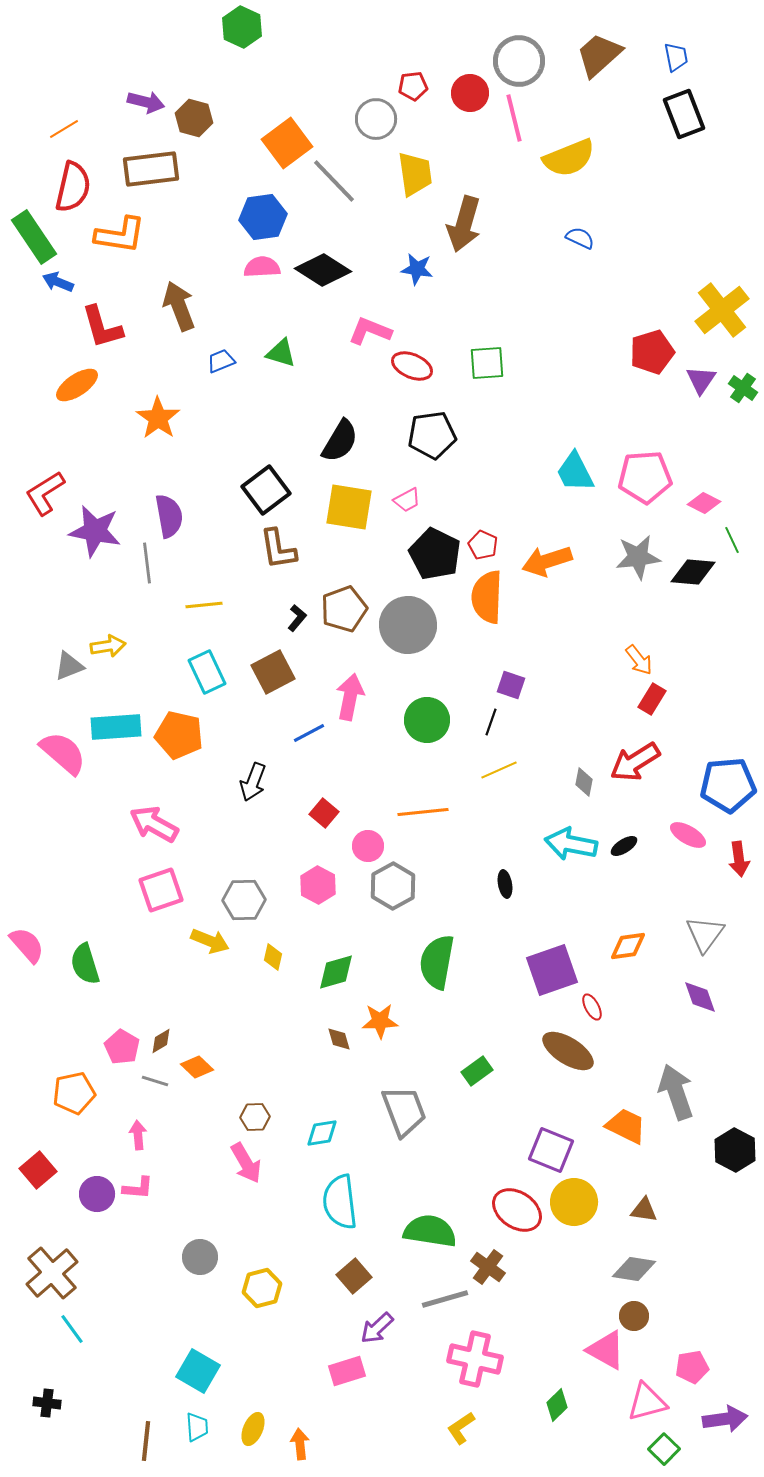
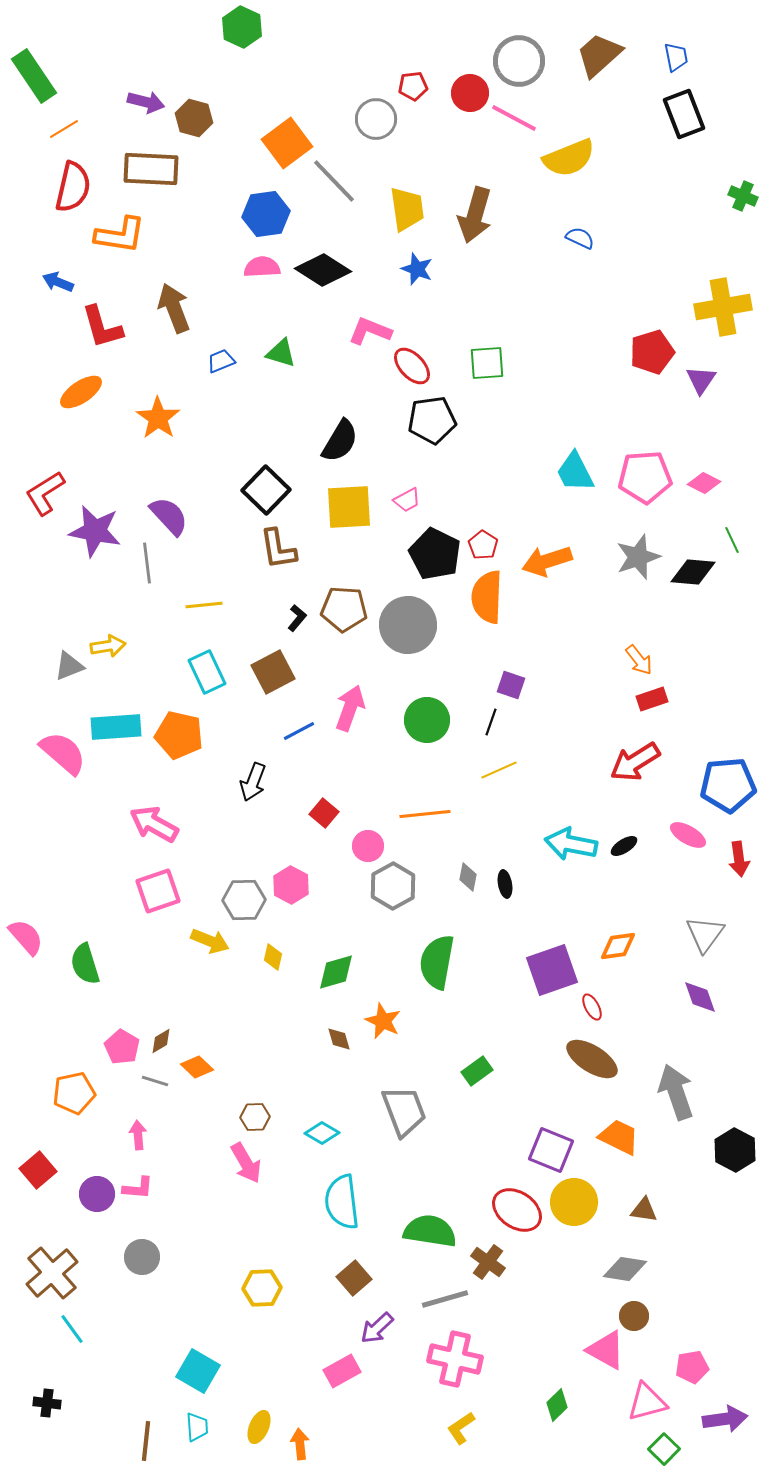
pink line at (514, 118): rotated 48 degrees counterclockwise
brown rectangle at (151, 169): rotated 10 degrees clockwise
yellow trapezoid at (415, 174): moved 8 px left, 35 px down
blue hexagon at (263, 217): moved 3 px right, 3 px up
brown arrow at (464, 224): moved 11 px right, 9 px up
green rectangle at (34, 237): moved 161 px up
blue star at (417, 269): rotated 12 degrees clockwise
brown arrow at (179, 306): moved 5 px left, 2 px down
yellow cross at (722, 310): moved 1 px right, 3 px up; rotated 28 degrees clockwise
red ellipse at (412, 366): rotated 24 degrees clockwise
orange ellipse at (77, 385): moved 4 px right, 7 px down
green cross at (743, 388): moved 192 px up; rotated 12 degrees counterclockwise
black pentagon at (432, 435): moved 15 px up
black square at (266, 490): rotated 9 degrees counterclockwise
pink diamond at (704, 503): moved 20 px up
yellow square at (349, 507): rotated 12 degrees counterclockwise
purple semicircle at (169, 516): rotated 33 degrees counterclockwise
red pentagon at (483, 545): rotated 8 degrees clockwise
gray star at (638, 557): rotated 12 degrees counterclockwise
brown pentagon at (344, 609): rotated 24 degrees clockwise
pink arrow at (350, 697): moved 11 px down; rotated 9 degrees clockwise
red rectangle at (652, 699): rotated 40 degrees clockwise
blue line at (309, 733): moved 10 px left, 2 px up
gray diamond at (584, 782): moved 116 px left, 95 px down
orange line at (423, 812): moved 2 px right, 2 px down
pink hexagon at (318, 885): moved 27 px left
pink square at (161, 890): moved 3 px left, 1 px down
pink semicircle at (27, 945): moved 1 px left, 8 px up
orange diamond at (628, 946): moved 10 px left
orange star at (380, 1021): moved 3 px right; rotated 27 degrees clockwise
brown ellipse at (568, 1051): moved 24 px right, 8 px down
orange trapezoid at (626, 1126): moved 7 px left, 11 px down
cyan diamond at (322, 1133): rotated 40 degrees clockwise
cyan semicircle at (340, 1202): moved 2 px right
gray circle at (200, 1257): moved 58 px left
brown cross at (488, 1267): moved 5 px up
gray diamond at (634, 1269): moved 9 px left
brown square at (354, 1276): moved 2 px down
yellow hexagon at (262, 1288): rotated 12 degrees clockwise
pink cross at (475, 1359): moved 20 px left
pink rectangle at (347, 1371): moved 5 px left; rotated 12 degrees counterclockwise
yellow ellipse at (253, 1429): moved 6 px right, 2 px up
